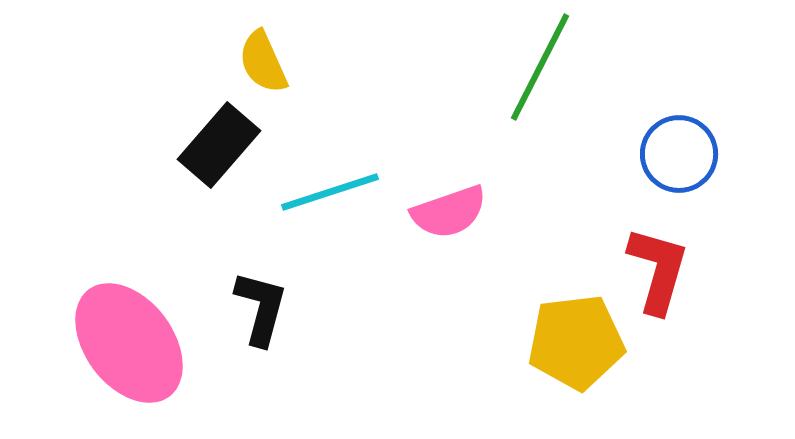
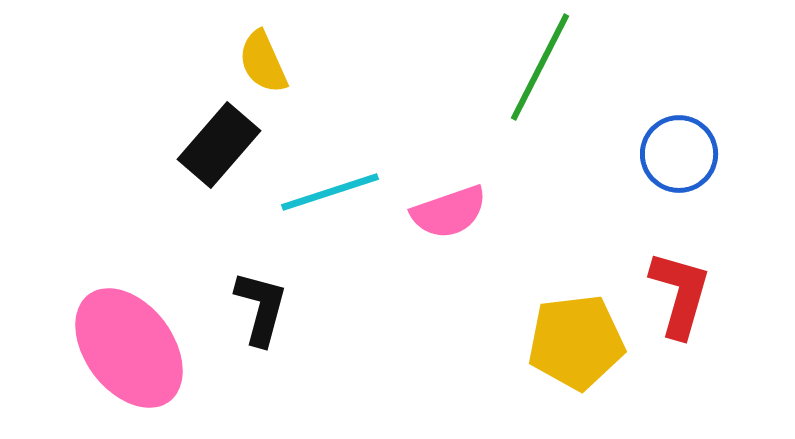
red L-shape: moved 22 px right, 24 px down
pink ellipse: moved 5 px down
